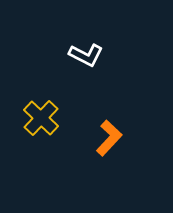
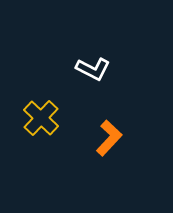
white L-shape: moved 7 px right, 14 px down
